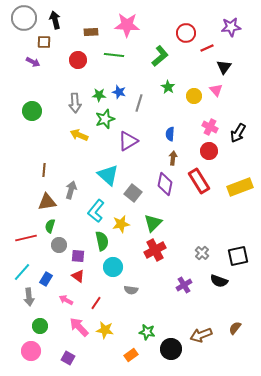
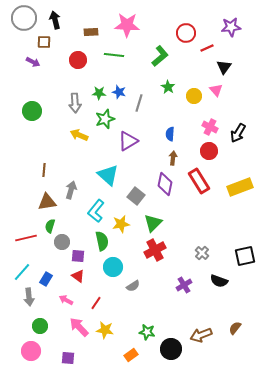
green star at (99, 95): moved 2 px up
gray square at (133, 193): moved 3 px right, 3 px down
gray circle at (59, 245): moved 3 px right, 3 px up
black square at (238, 256): moved 7 px right
gray semicircle at (131, 290): moved 2 px right, 4 px up; rotated 40 degrees counterclockwise
purple square at (68, 358): rotated 24 degrees counterclockwise
